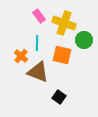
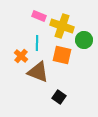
pink rectangle: rotated 32 degrees counterclockwise
yellow cross: moved 2 px left, 3 px down
